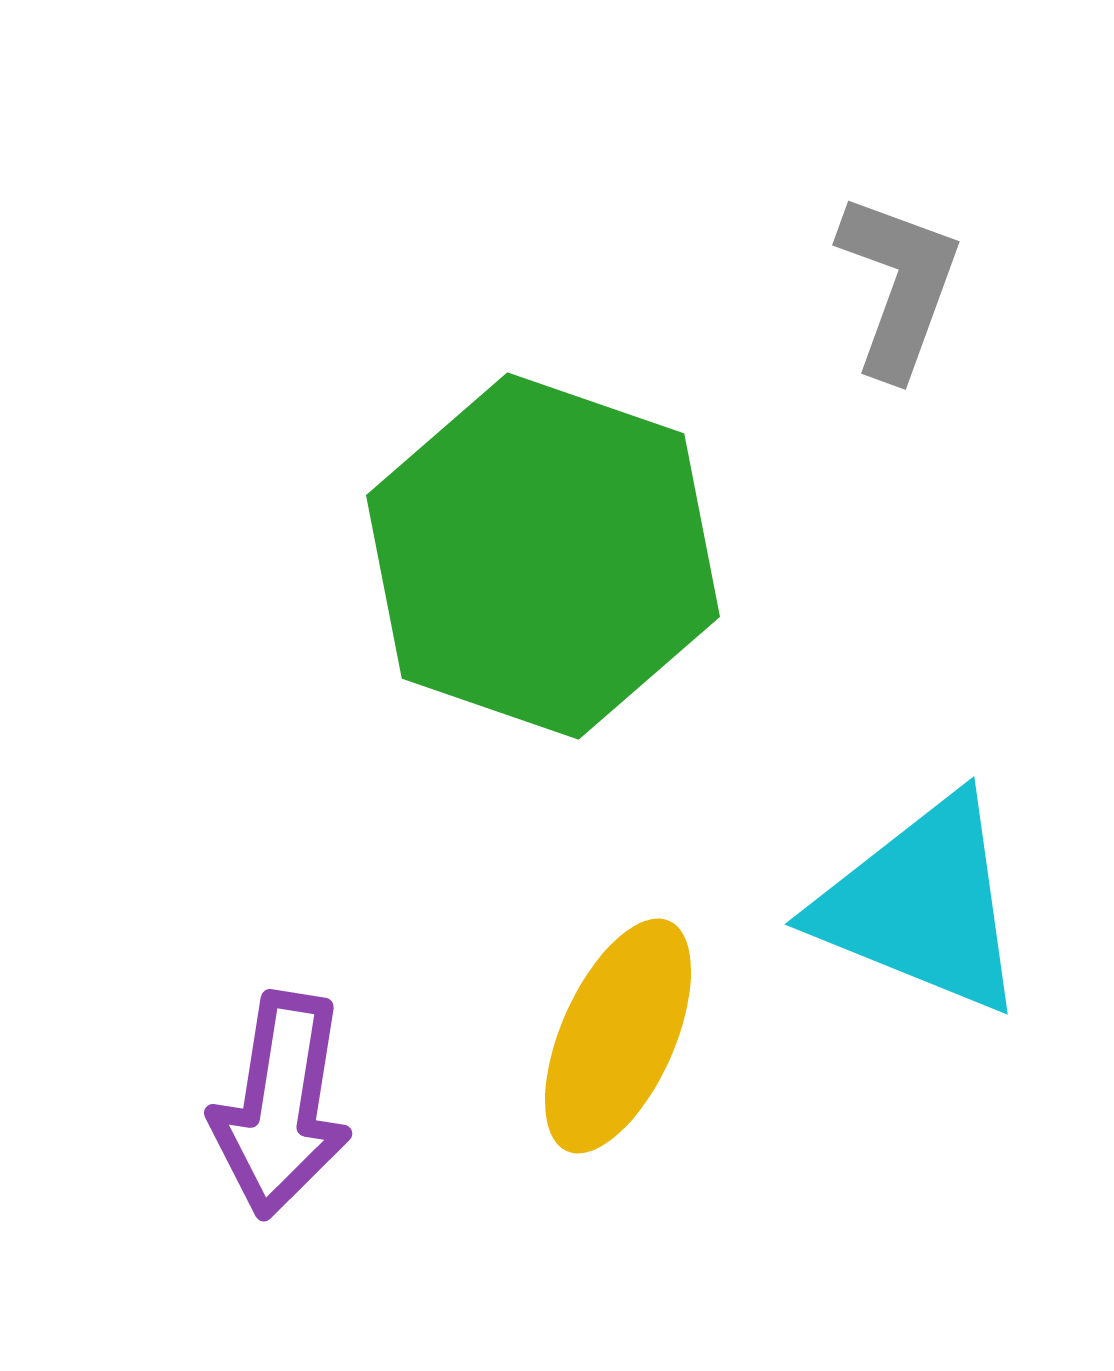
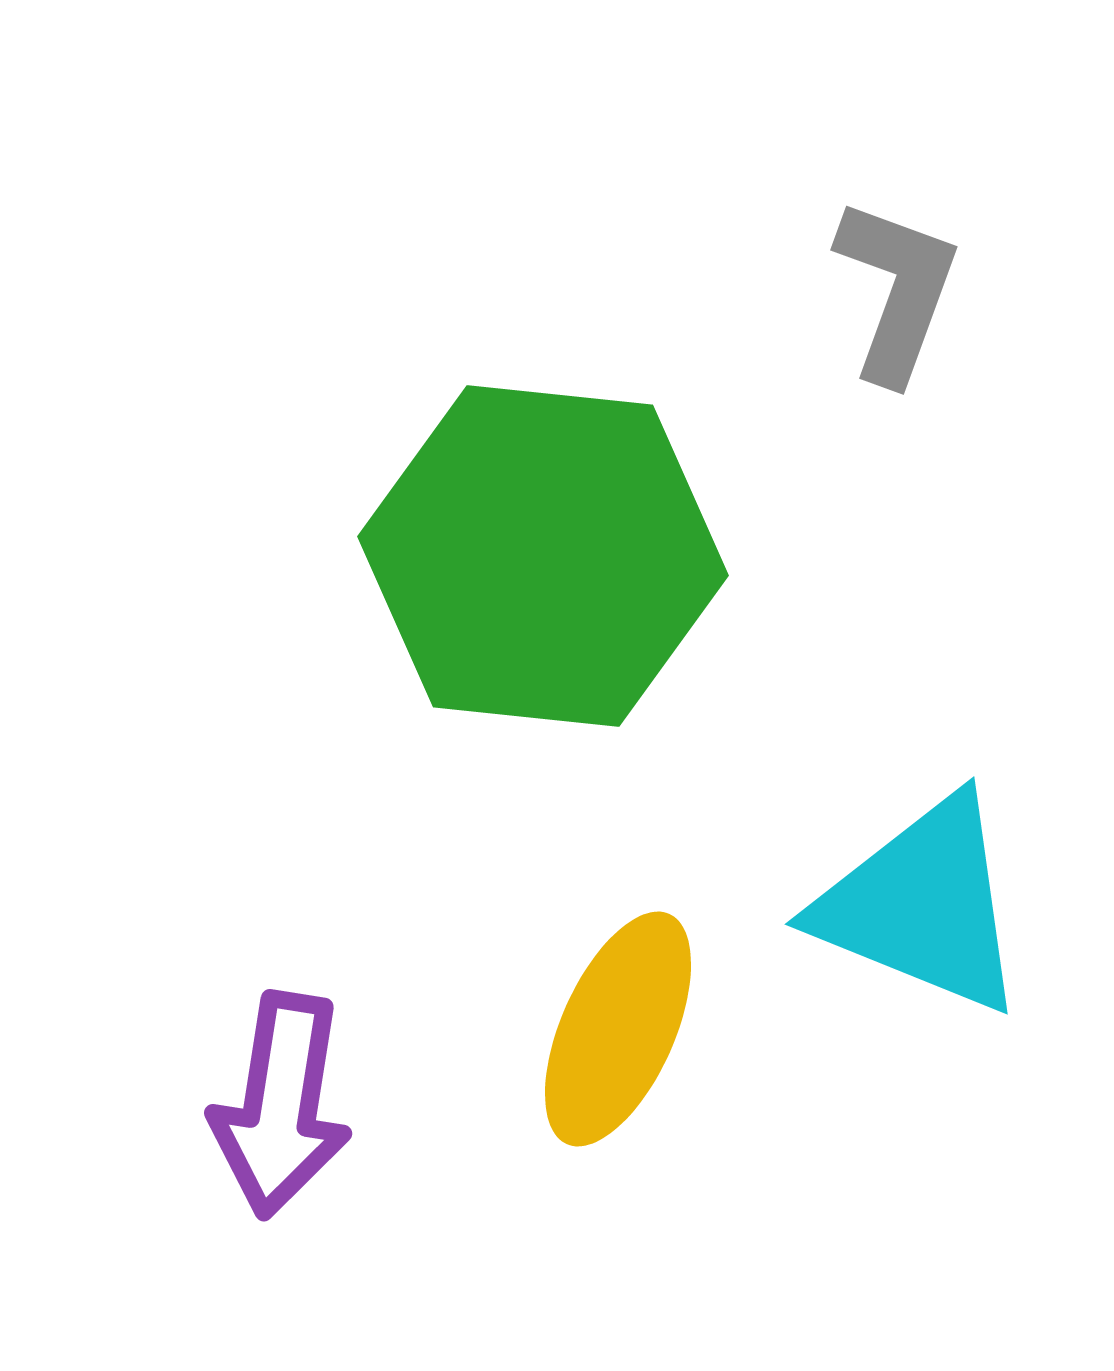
gray L-shape: moved 2 px left, 5 px down
green hexagon: rotated 13 degrees counterclockwise
yellow ellipse: moved 7 px up
